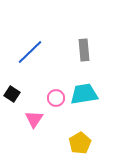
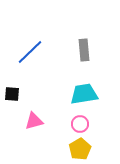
black square: rotated 28 degrees counterclockwise
pink circle: moved 24 px right, 26 px down
pink triangle: moved 2 px down; rotated 42 degrees clockwise
yellow pentagon: moved 6 px down
